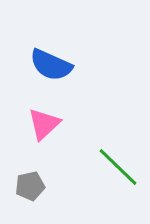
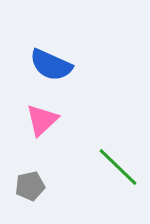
pink triangle: moved 2 px left, 4 px up
